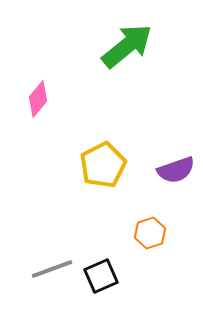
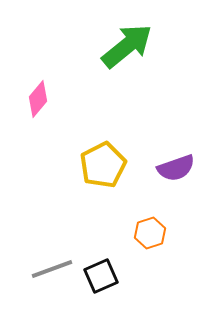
purple semicircle: moved 2 px up
